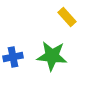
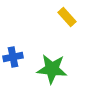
green star: moved 13 px down
